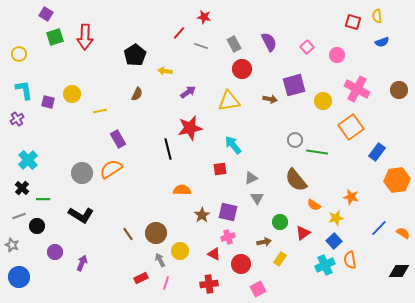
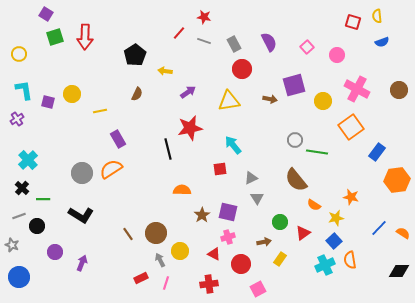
gray line at (201, 46): moved 3 px right, 5 px up
